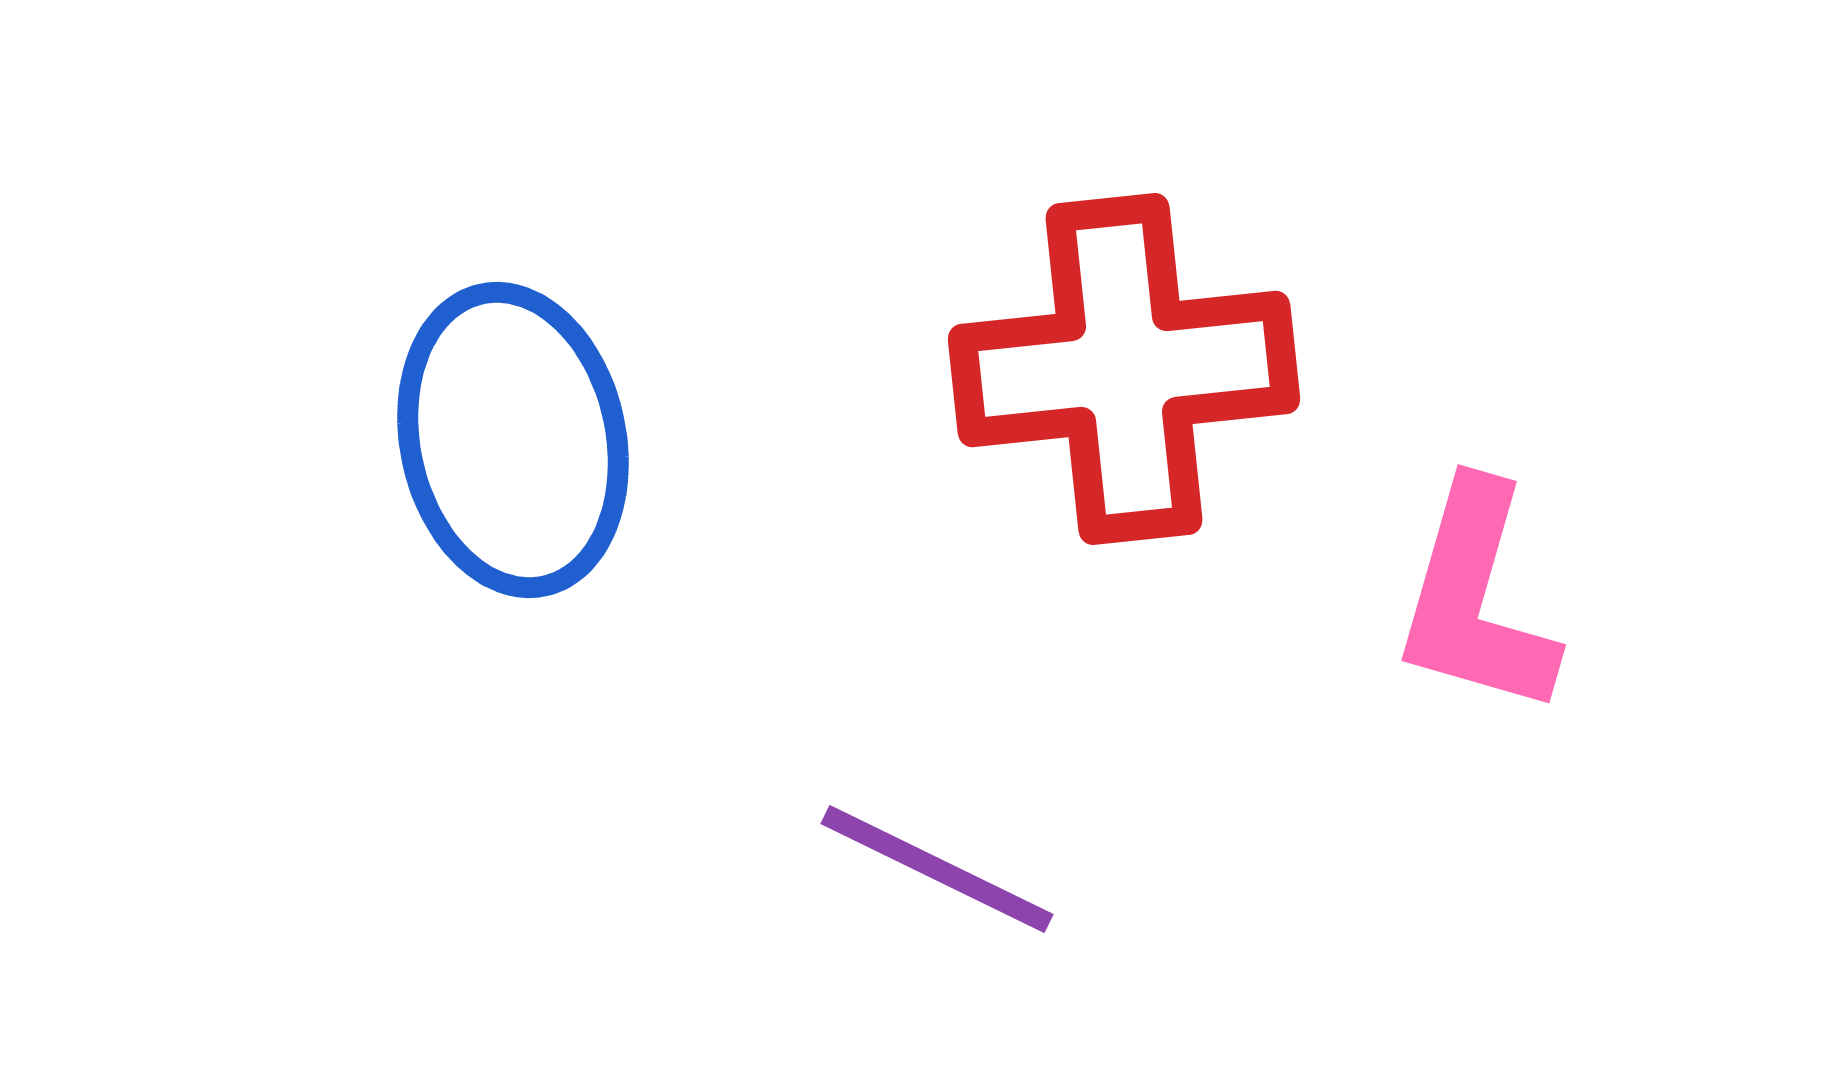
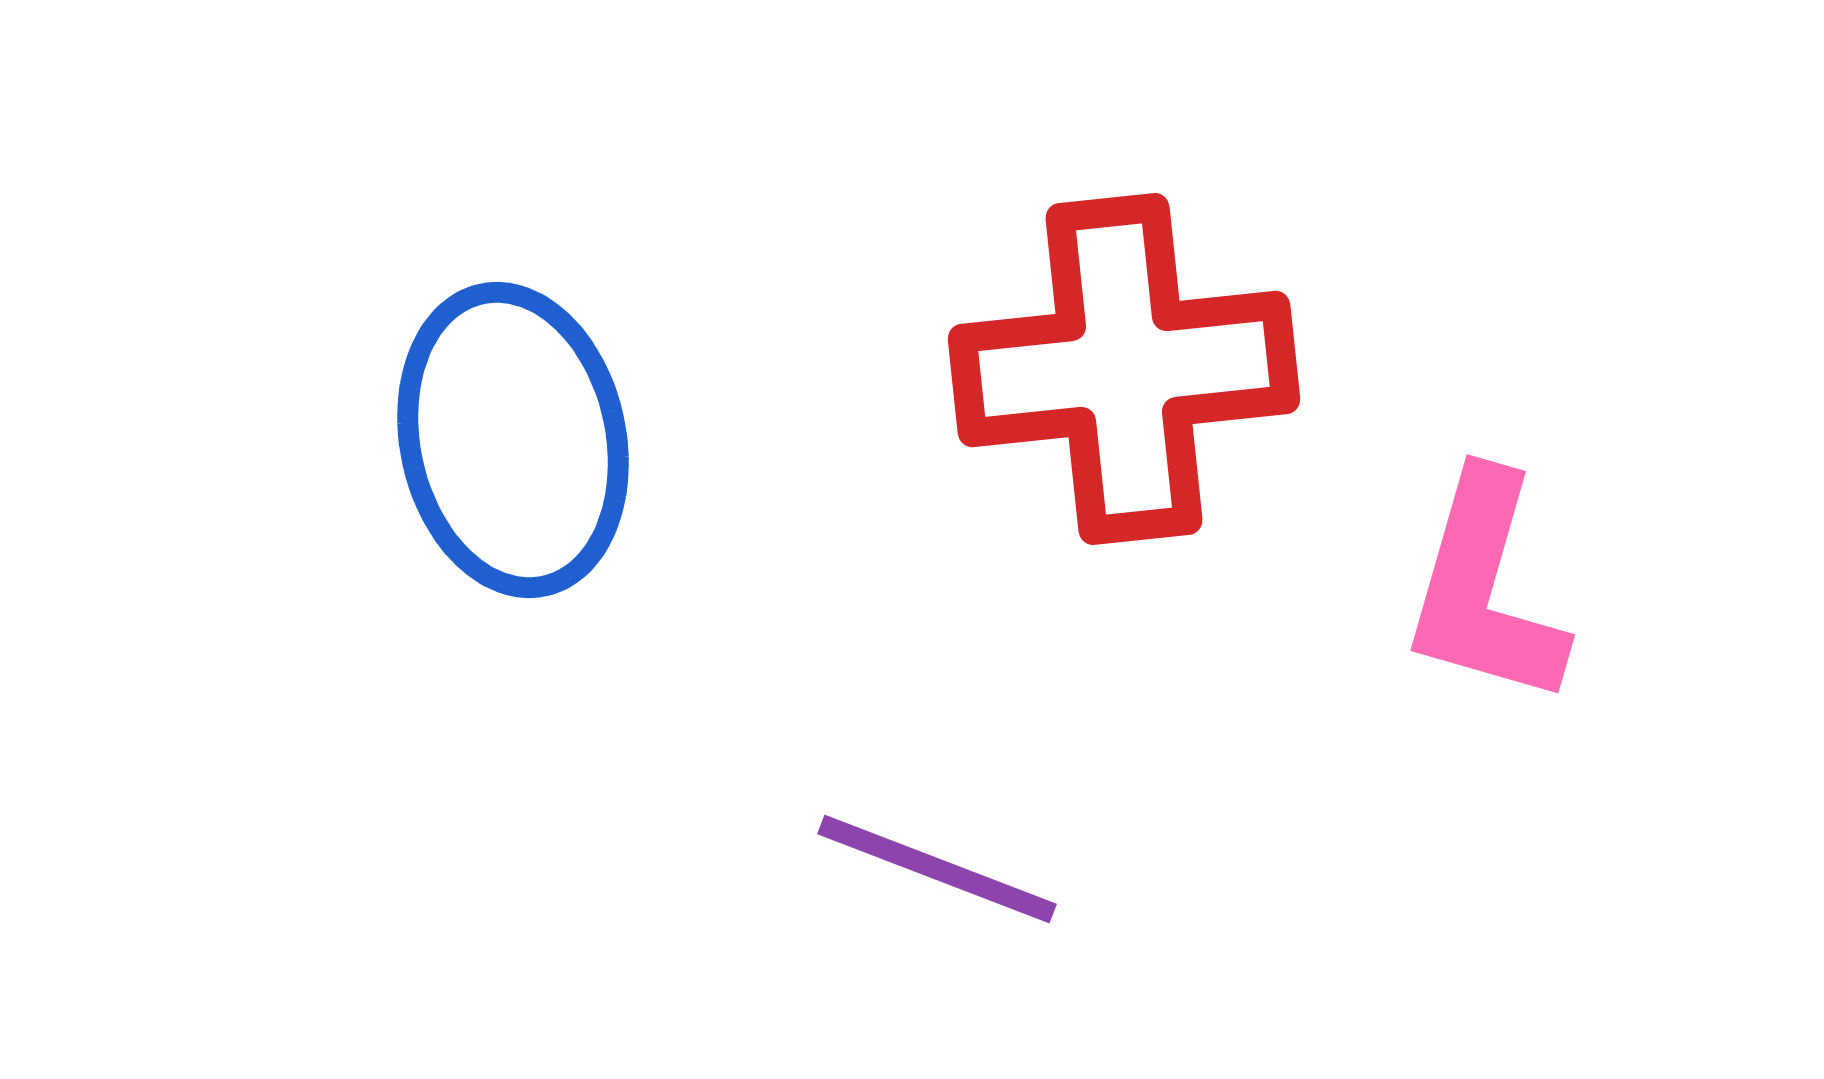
pink L-shape: moved 9 px right, 10 px up
purple line: rotated 5 degrees counterclockwise
